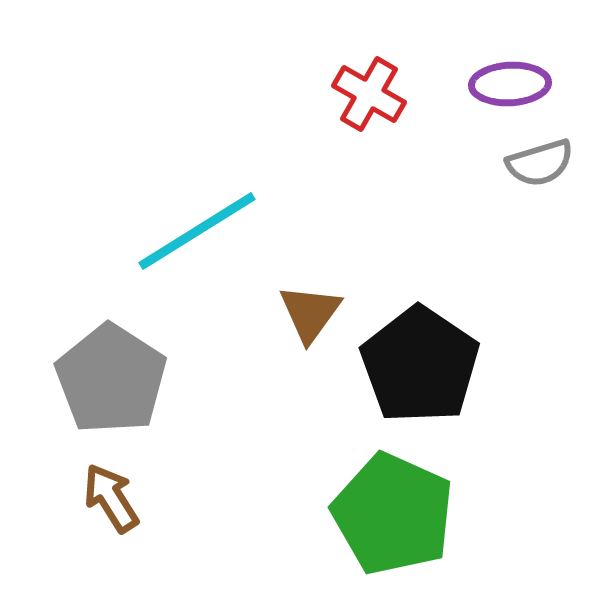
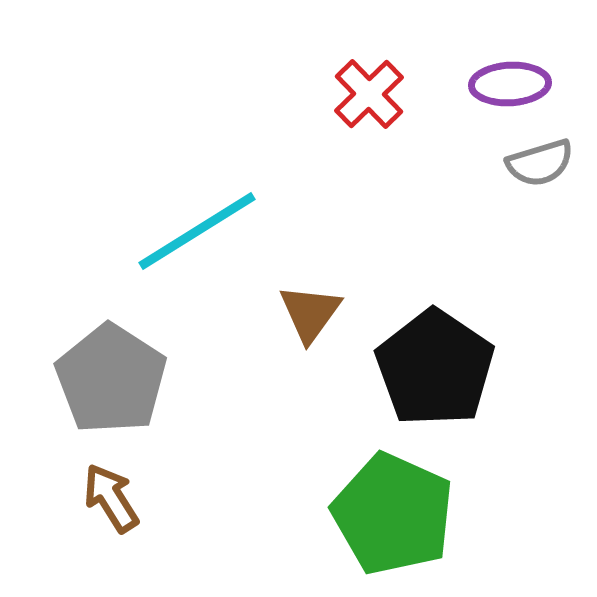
red cross: rotated 16 degrees clockwise
black pentagon: moved 15 px right, 3 px down
